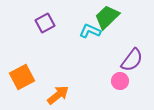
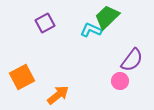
cyan L-shape: moved 1 px right, 1 px up
